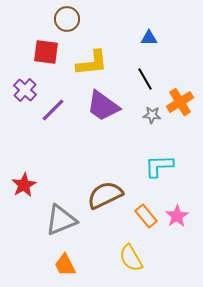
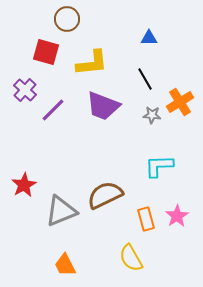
red square: rotated 8 degrees clockwise
purple trapezoid: rotated 15 degrees counterclockwise
orange rectangle: moved 3 px down; rotated 25 degrees clockwise
gray triangle: moved 9 px up
